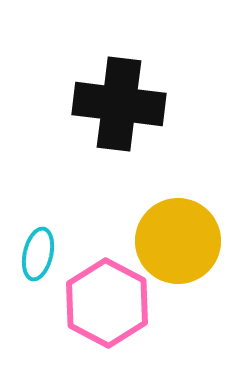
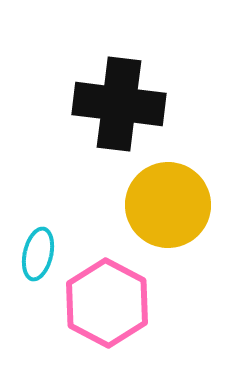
yellow circle: moved 10 px left, 36 px up
